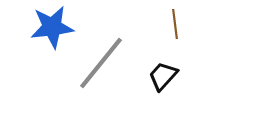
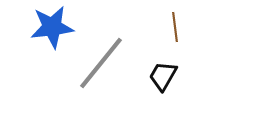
brown line: moved 3 px down
black trapezoid: rotated 12 degrees counterclockwise
